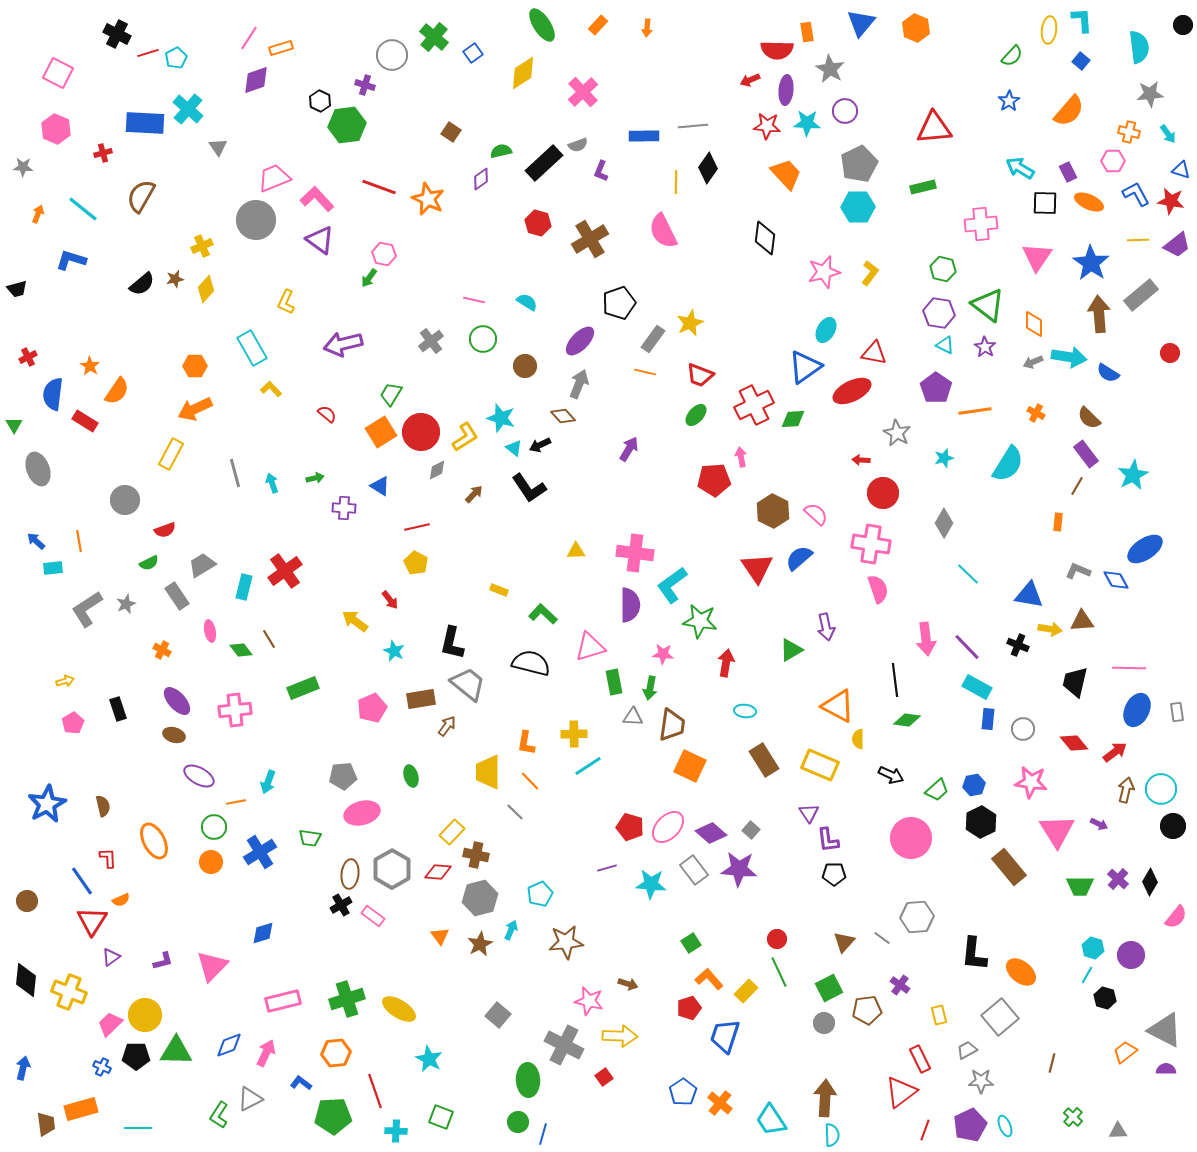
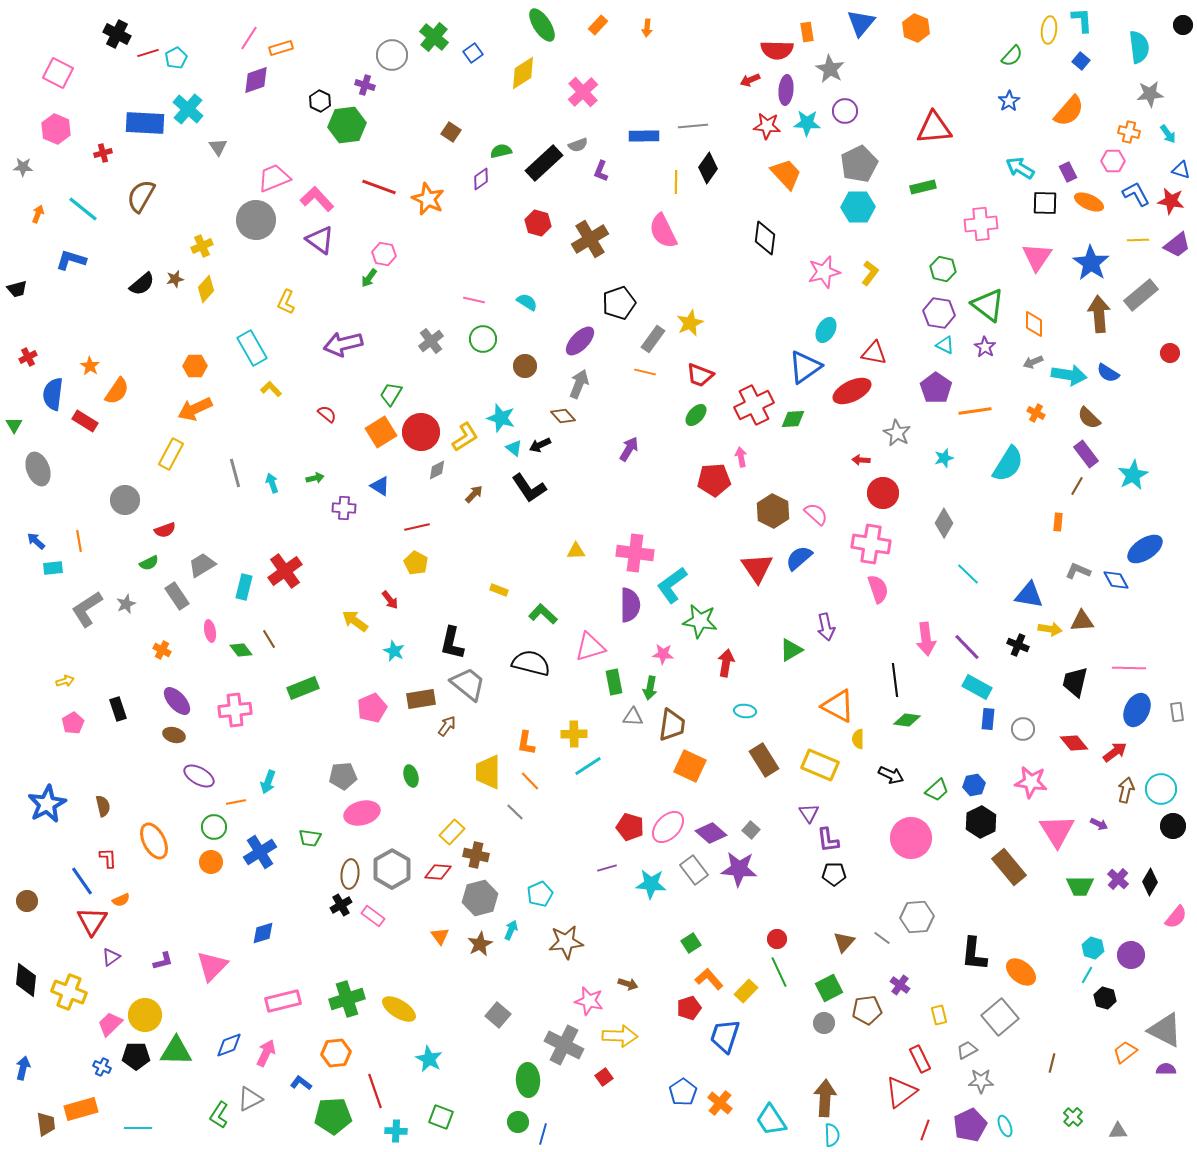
cyan arrow at (1069, 357): moved 18 px down
